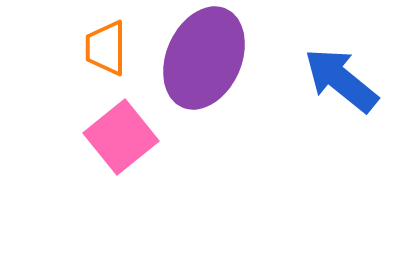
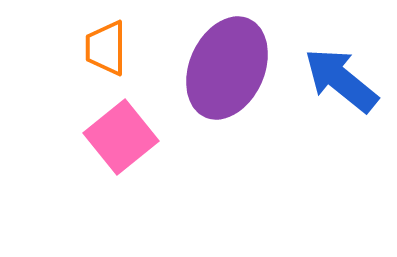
purple ellipse: moved 23 px right, 10 px down
